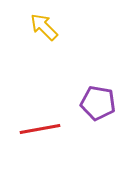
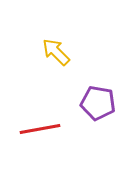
yellow arrow: moved 12 px right, 25 px down
